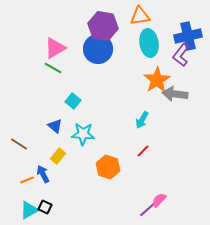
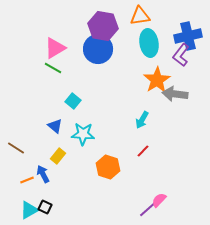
brown line: moved 3 px left, 4 px down
